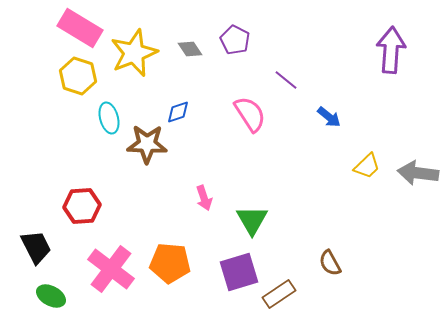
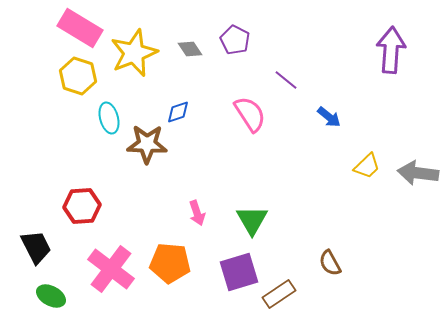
pink arrow: moved 7 px left, 15 px down
